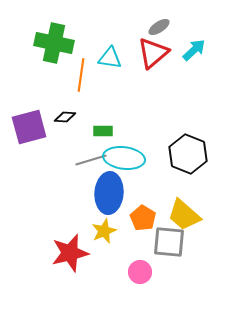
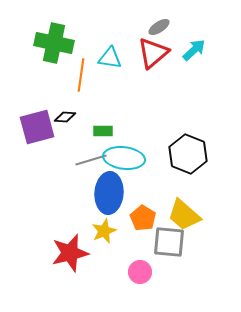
purple square: moved 8 px right
